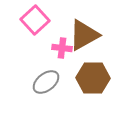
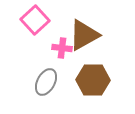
brown hexagon: moved 2 px down
gray ellipse: rotated 24 degrees counterclockwise
